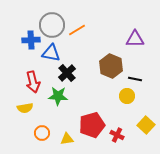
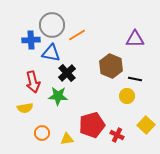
orange line: moved 5 px down
